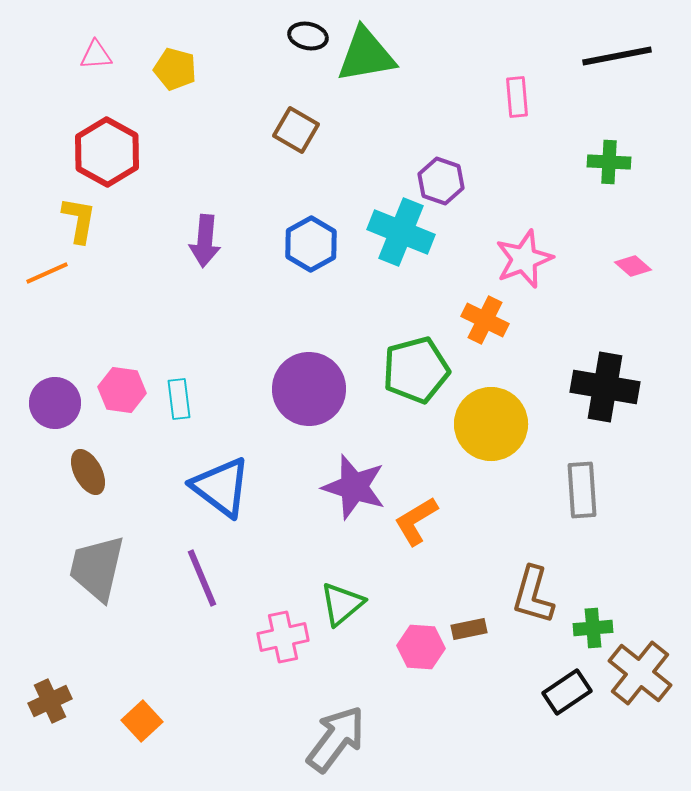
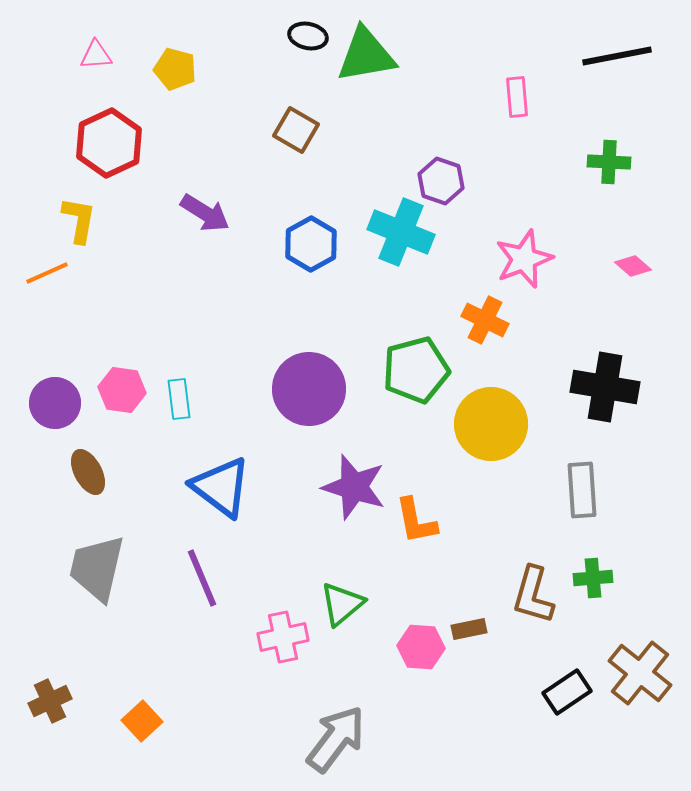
red hexagon at (107, 152): moved 2 px right, 9 px up; rotated 6 degrees clockwise
purple arrow at (205, 241): moved 28 px up; rotated 63 degrees counterclockwise
orange L-shape at (416, 521): rotated 70 degrees counterclockwise
green cross at (593, 628): moved 50 px up
